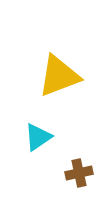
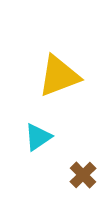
brown cross: moved 4 px right, 2 px down; rotated 32 degrees counterclockwise
